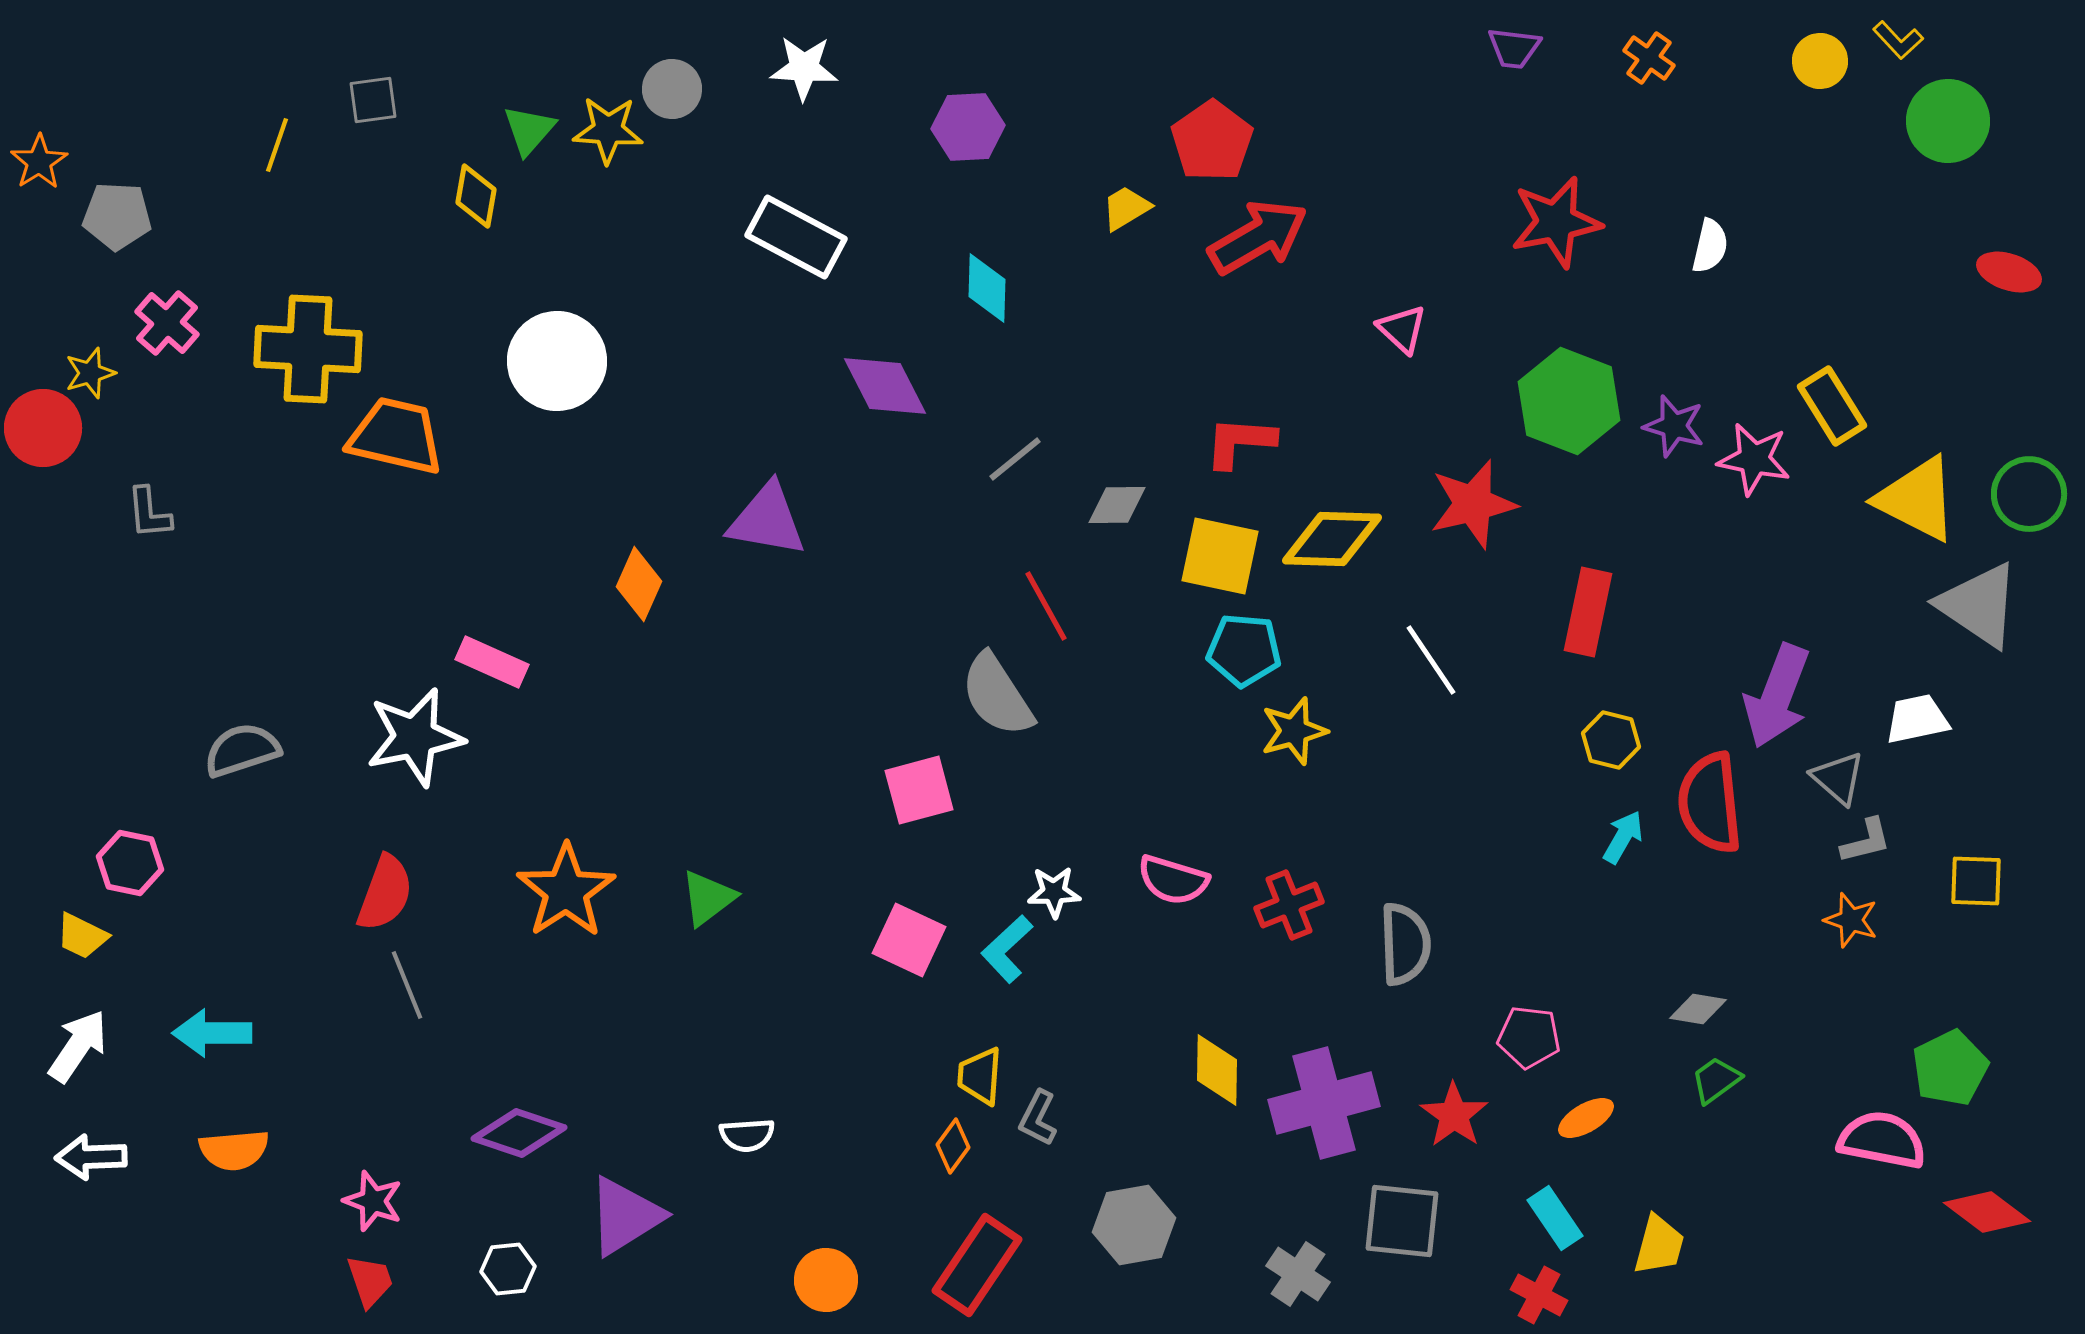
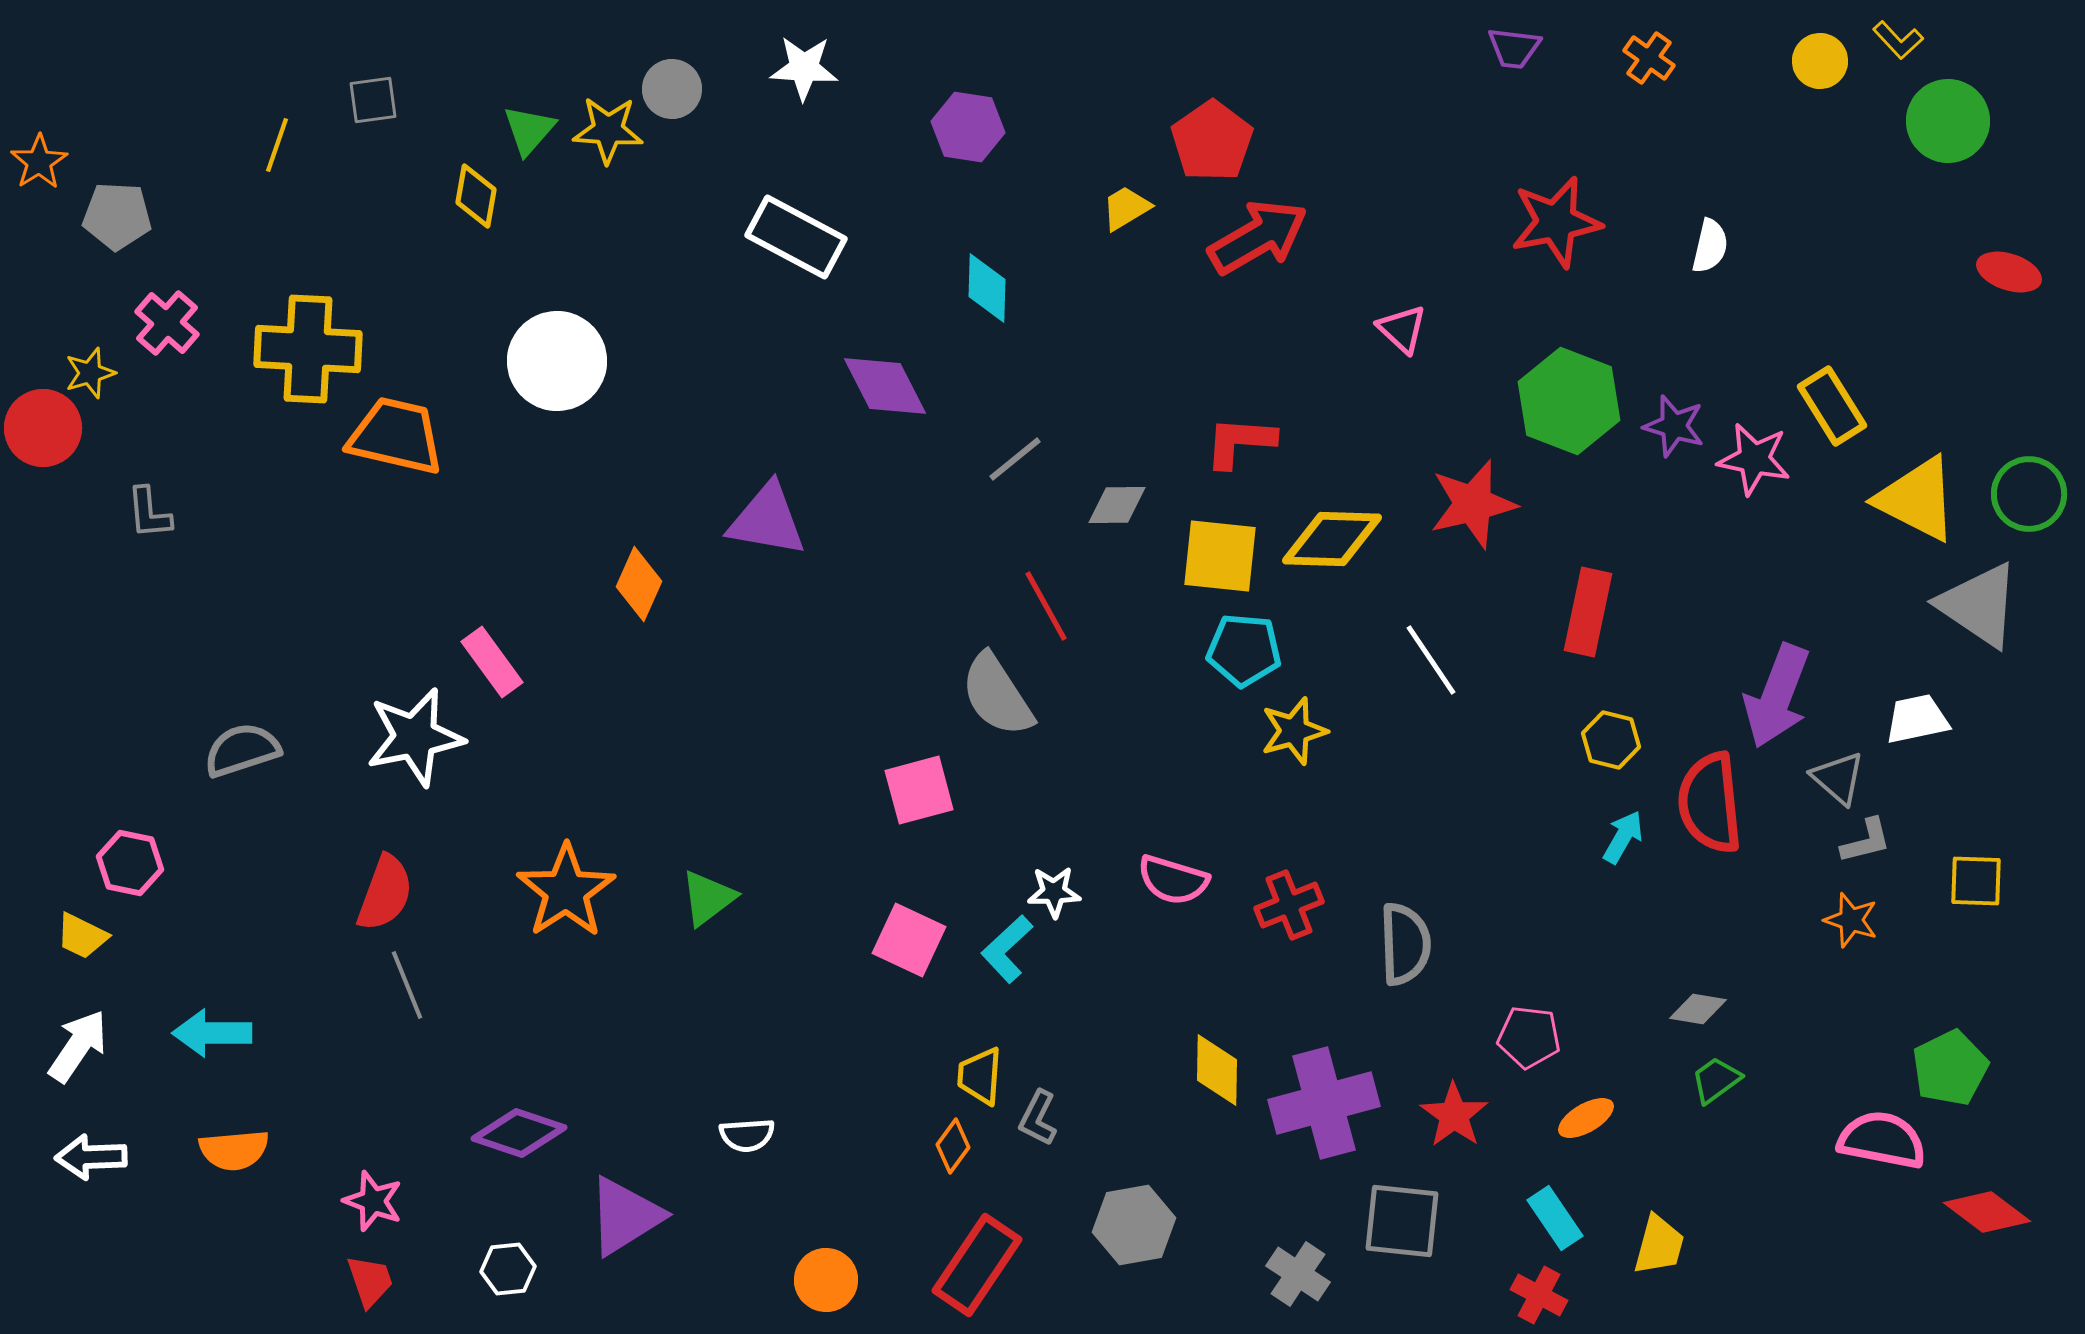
purple hexagon at (968, 127): rotated 12 degrees clockwise
yellow square at (1220, 556): rotated 6 degrees counterclockwise
pink rectangle at (492, 662): rotated 30 degrees clockwise
